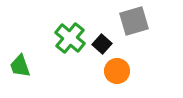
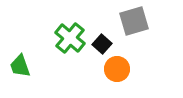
orange circle: moved 2 px up
